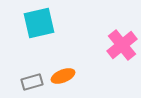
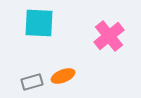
cyan square: rotated 16 degrees clockwise
pink cross: moved 13 px left, 9 px up
